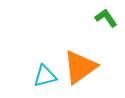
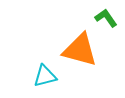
orange triangle: moved 17 px up; rotated 51 degrees clockwise
